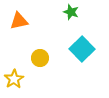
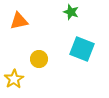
cyan square: rotated 25 degrees counterclockwise
yellow circle: moved 1 px left, 1 px down
